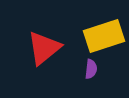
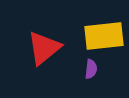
yellow rectangle: rotated 12 degrees clockwise
